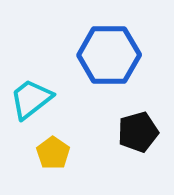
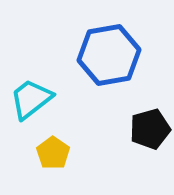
blue hexagon: rotated 10 degrees counterclockwise
black pentagon: moved 12 px right, 3 px up
